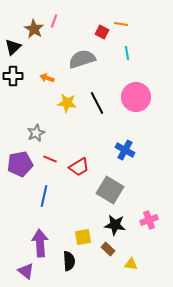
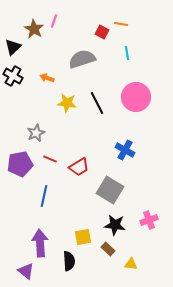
black cross: rotated 30 degrees clockwise
